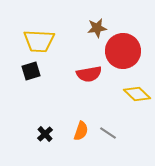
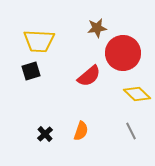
red circle: moved 2 px down
red semicircle: moved 2 px down; rotated 30 degrees counterclockwise
gray line: moved 23 px right, 2 px up; rotated 30 degrees clockwise
